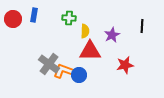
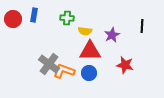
green cross: moved 2 px left
yellow semicircle: rotated 96 degrees clockwise
red star: rotated 24 degrees clockwise
blue circle: moved 10 px right, 2 px up
